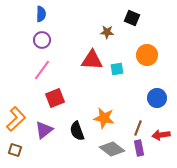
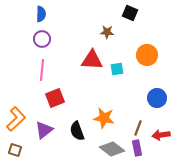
black square: moved 2 px left, 5 px up
purple circle: moved 1 px up
pink line: rotated 30 degrees counterclockwise
purple rectangle: moved 2 px left
